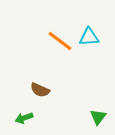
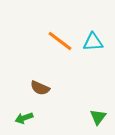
cyan triangle: moved 4 px right, 5 px down
brown semicircle: moved 2 px up
